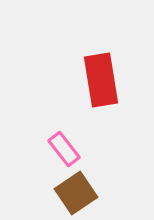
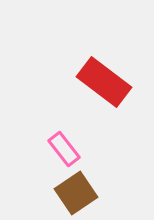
red rectangle: moved 3 px right, 2 px down; rotated 44 degrees counterclockwise
